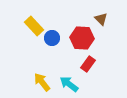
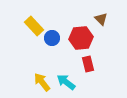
red hexagon: moved 1 px left; rotated 10 degrees counterclockwise
red rectangle: rotated 49 degrees counterclockwise
cyan arrow: moved 3 px left, 2 px up
